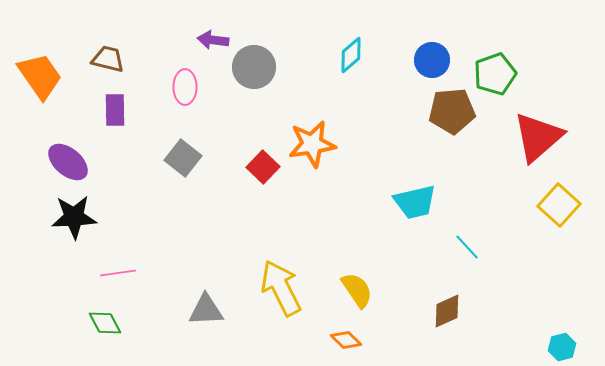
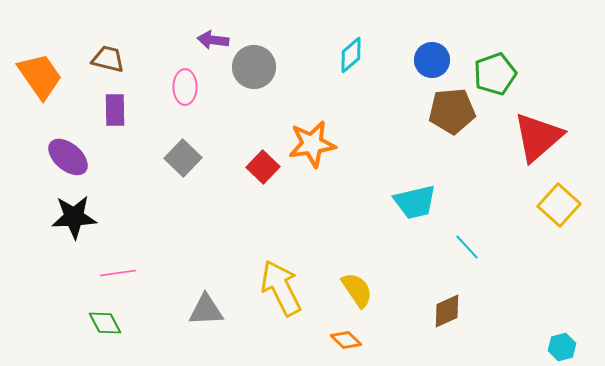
gray square: rotated 6 degrees clockwise
purple ellipse: moved 5 px up
